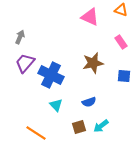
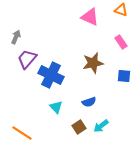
gray arrow: moved 4 px left
purple trapezoid: moved 2 px right, 4 px up
cyan triangle: moved 2 px down
brown square: rotated 16 degrees counterclockwise
orange line: moved 14 px left
